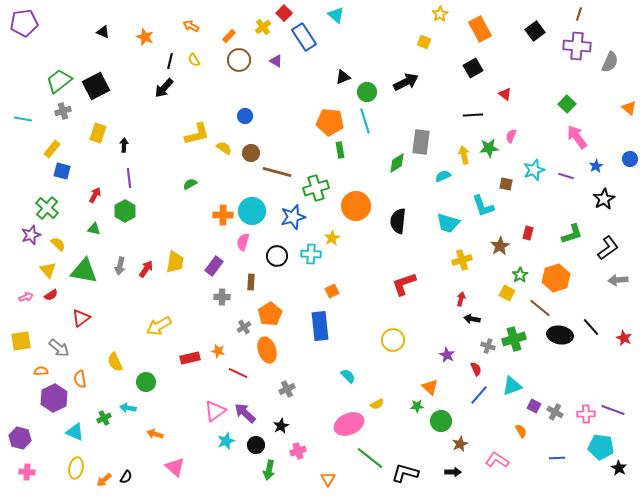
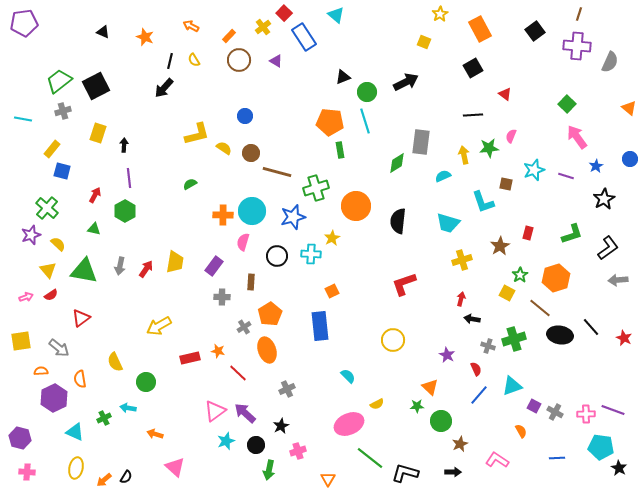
cyan L-shape at (483, 206): moved 4 px up
red line at (238, 373): rotated 18 degrees clockwise
